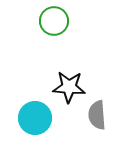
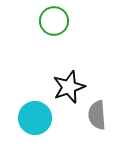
black star: rotated 24 degrees counterclockwise
